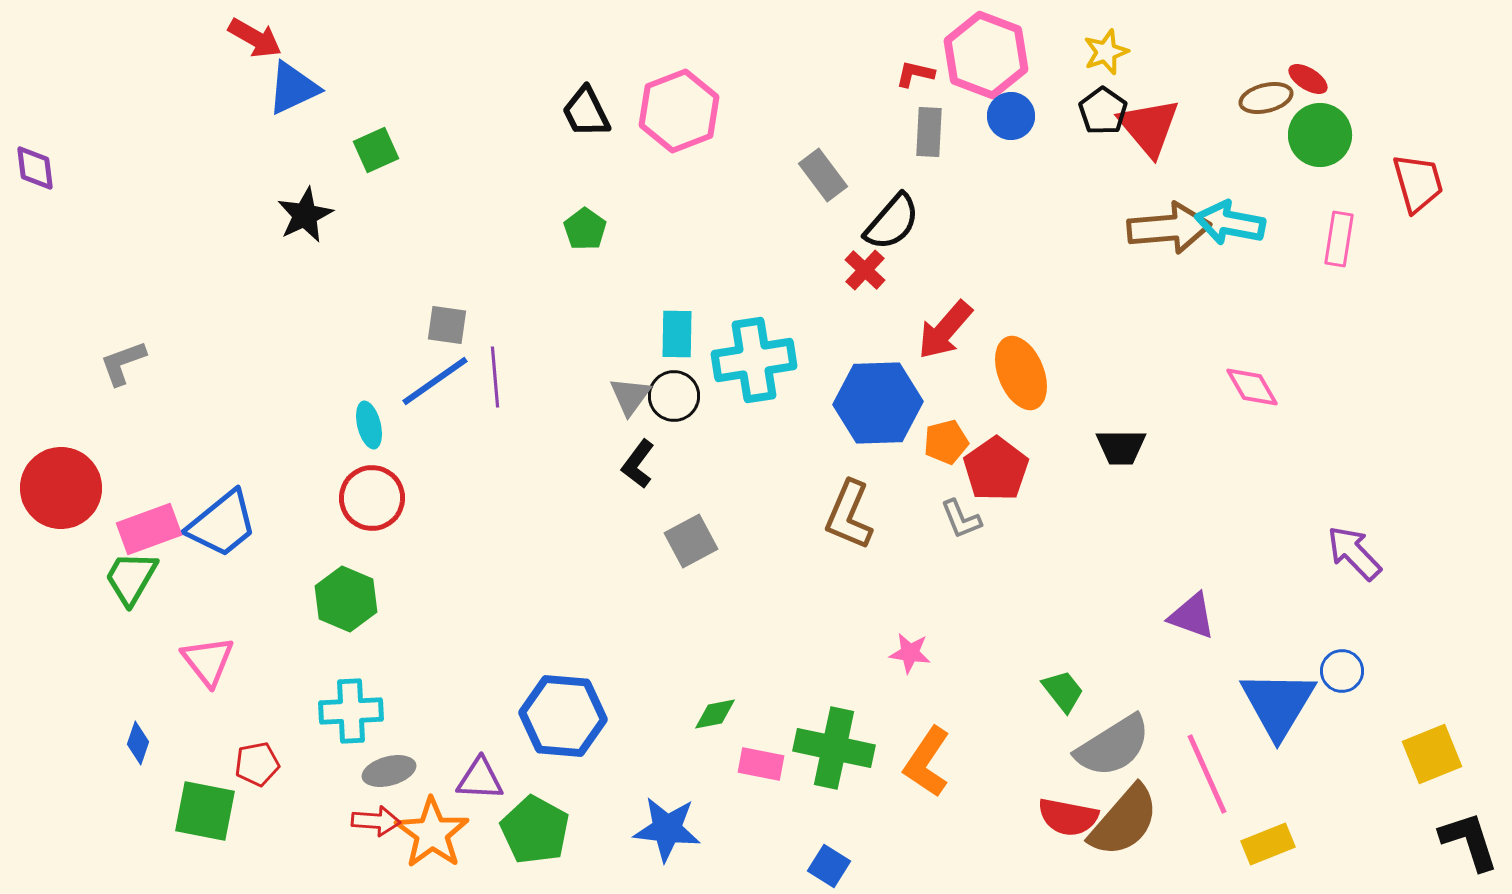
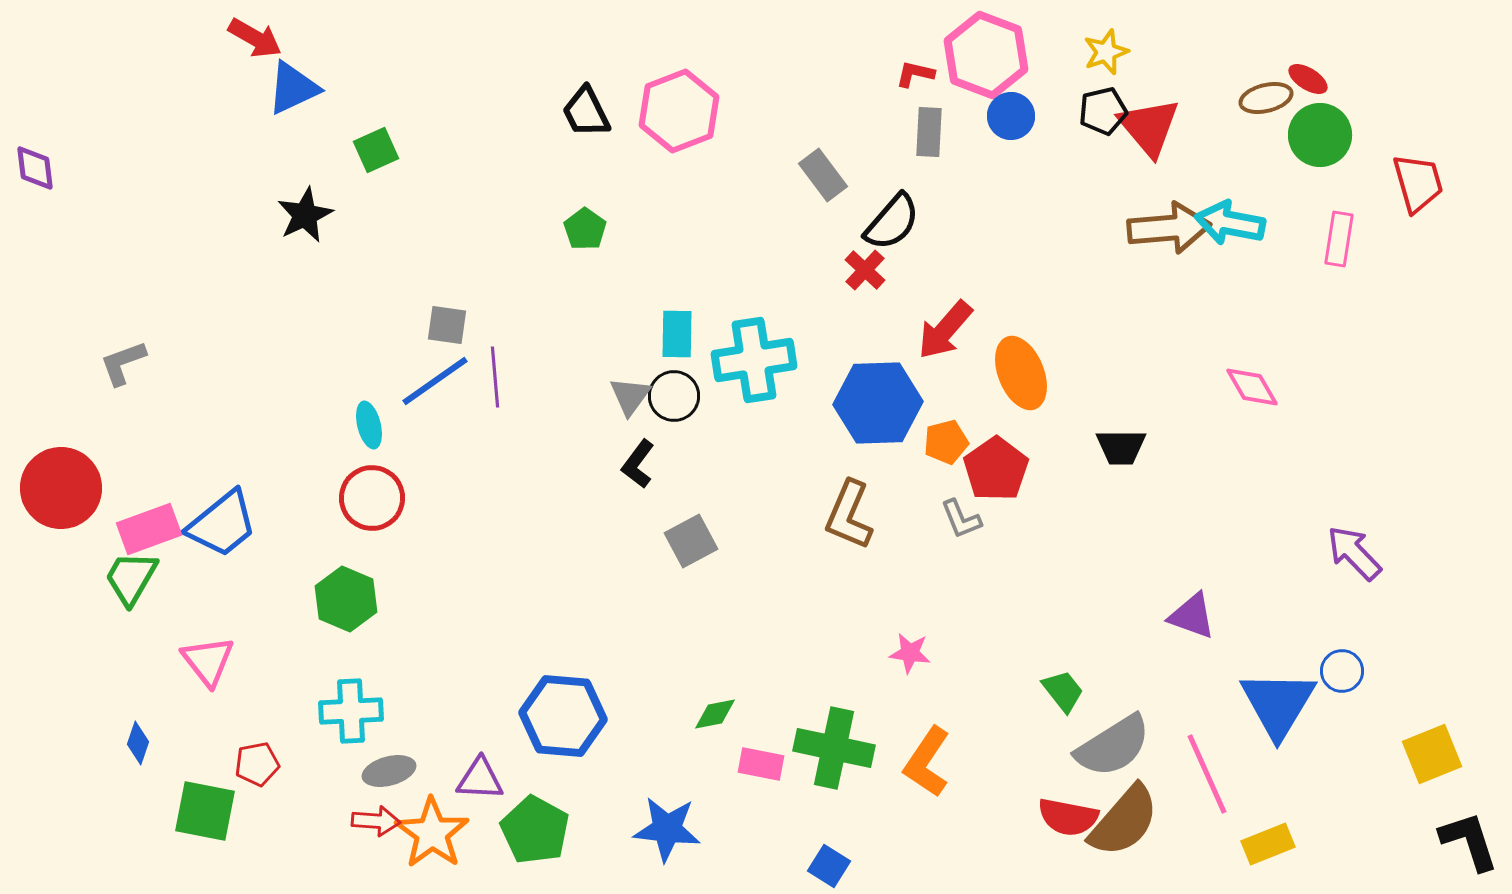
black pentagon at (1103, 111): rotated 24 degrees clockwise
